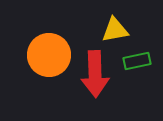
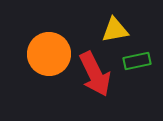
orange circle: moved 1 px up
red arrow: rotated 24 degrees counterclockwise
